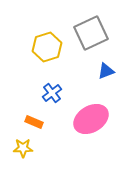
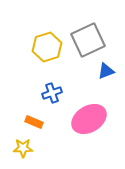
gray square: moved 3 px left, 7 px down
blue cross: rotated 18 degrees clockwise
pink ellipse: moved 2 px left
